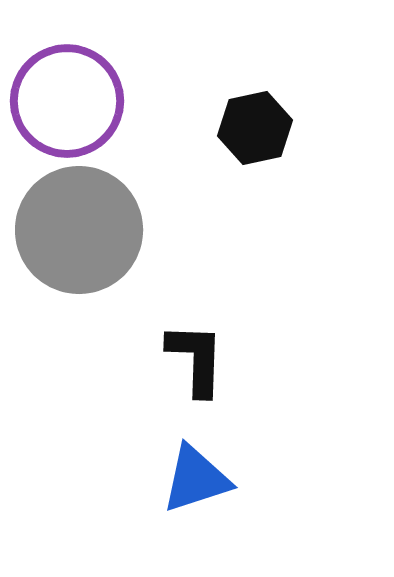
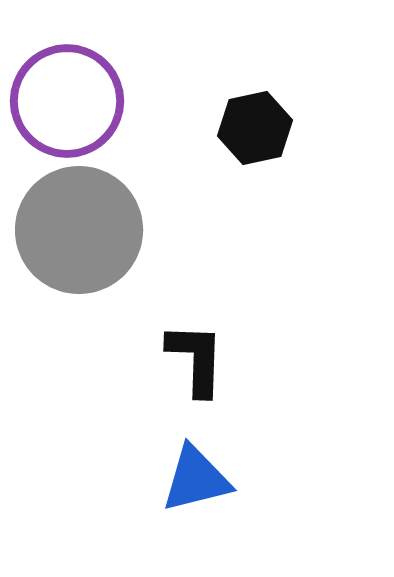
blue triangle: rotated 4 degrees clockwise
